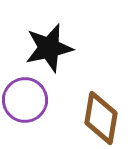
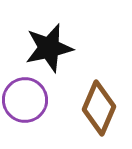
brown diamond: moved 2 px left, 10 px up; rotated 14 degrees clockwise
